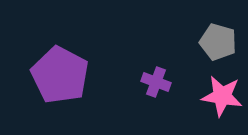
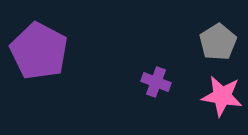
gray pentagon: rotated 24 degrees clockwise
purple pentagon: moved 21 px left, 24 px up
